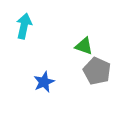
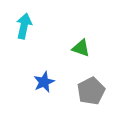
green triangle: moved 3 px left, 2 px down
gray pentagon: moved 6 px left, 20 px down; rotated 20 degrees clockwise
